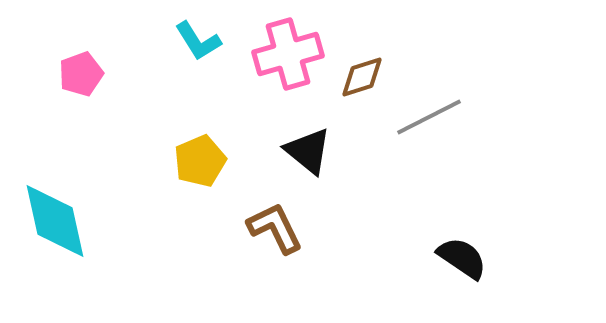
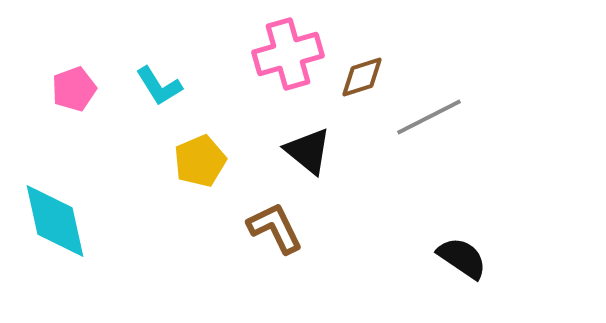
cyan L-shape: moved 39 px left, 45 px down
pink pentagon: moved 7 px left, 15 px down
